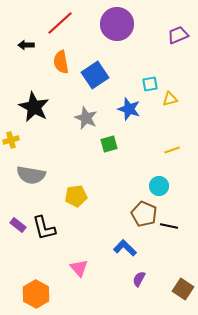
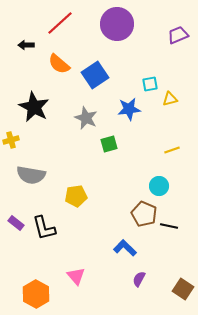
orange semicircle: moved 2 px left, 2 px down; rotated 40 degrees counterclockwise
blue star: rotated 25 degrees counterclockwise
purple rectangle: moved 2 px left, 2 px up
pink triangle: moved 3 px left, 8 px down
